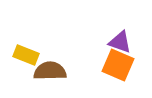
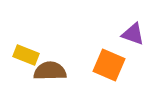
purple triangle: moved 13 px right, 8 px up
orange square: moved 9 px left
